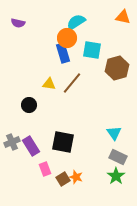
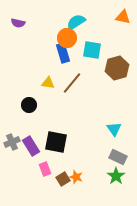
yellow triangle: moved 1 px left, 1 px up
cyan triangle: moved 4 px up
black square: moved 7 px left
